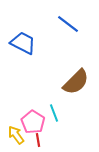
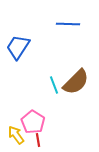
blue line: rotated 35 degrees counterclockwise
blue trapezoid: moved 5 px left, 4 px down; rotated 84 degrees counterclockwise
cyan line: moved 28 px up
